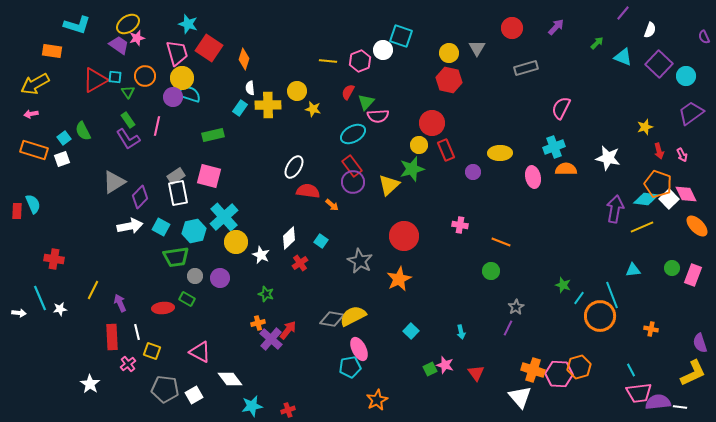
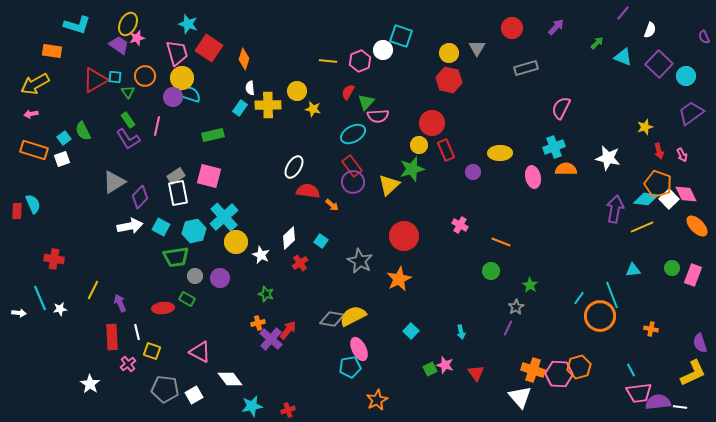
yellow ellipse at (128, 24): rotated 30 degrees counterclockwise
pink cross at (460, 225): rotated 21 degrees clockwise
green star at (563, 285): moved 33 px left; rotated 14 degrees clockwise
